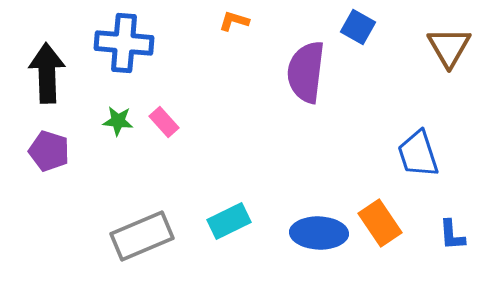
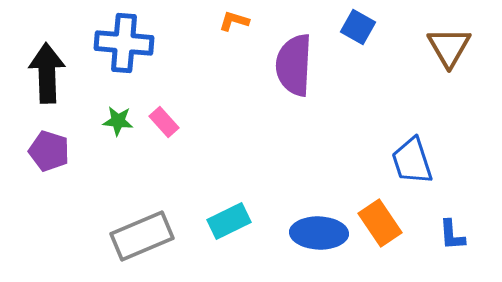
purple semicircle: moved 12 px left, 7 px up; rotated 4 degrees counterclockwise
blue trapezoid: moved 6 px left, 7 px down
